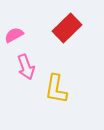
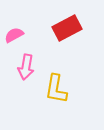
red rectangle: rotated 16 degrees clockwise
pink arrow: rotated 30 degrees clockwise
